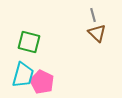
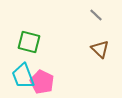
gray line: moved 3 px right; rotated 32 degrees counterclockwise
brown triangle: moved 3 px right, 16 px down
cyan trapezoid: moved 1 px down; rotated 144 degrees clockwise
